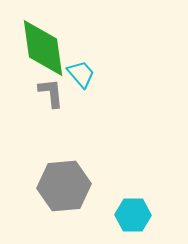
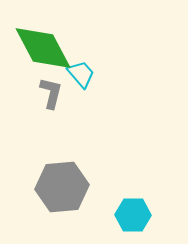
green diamond: rotated 20 degrees counterclockwise
gray L-shape: rotated 20 degrees clockwise
gray hexagon: moved 2 px left, 1 px down
